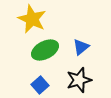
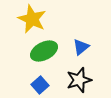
green ellipse: moved 1 px left, 1 px down
